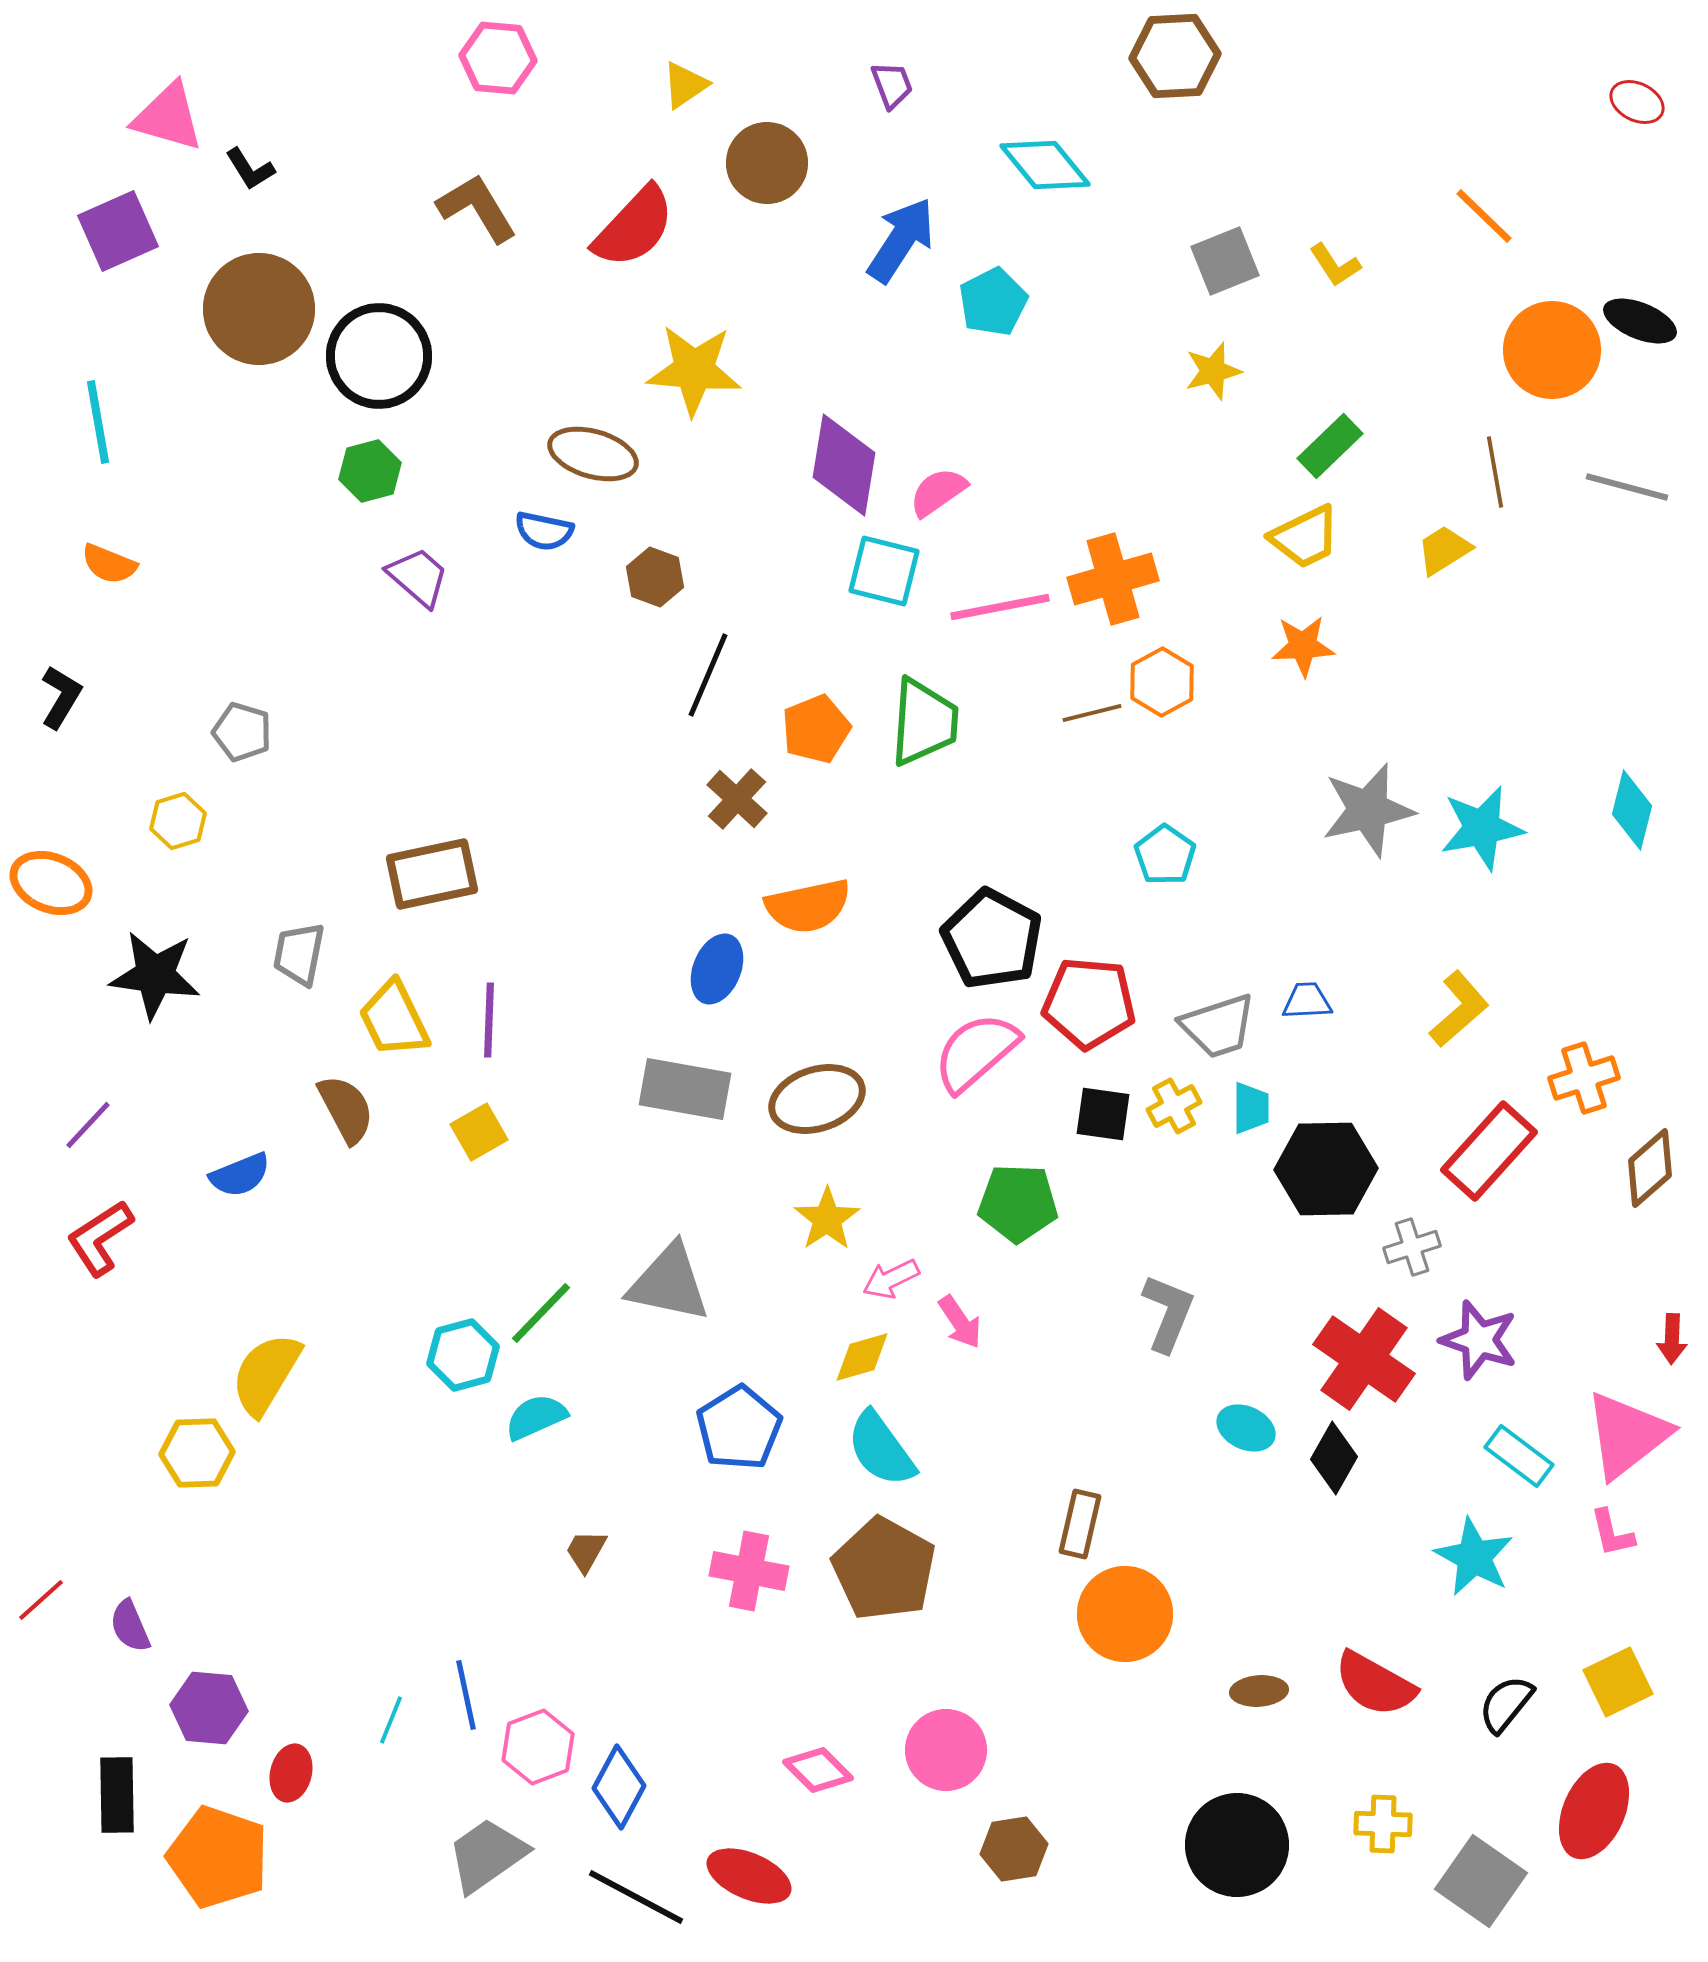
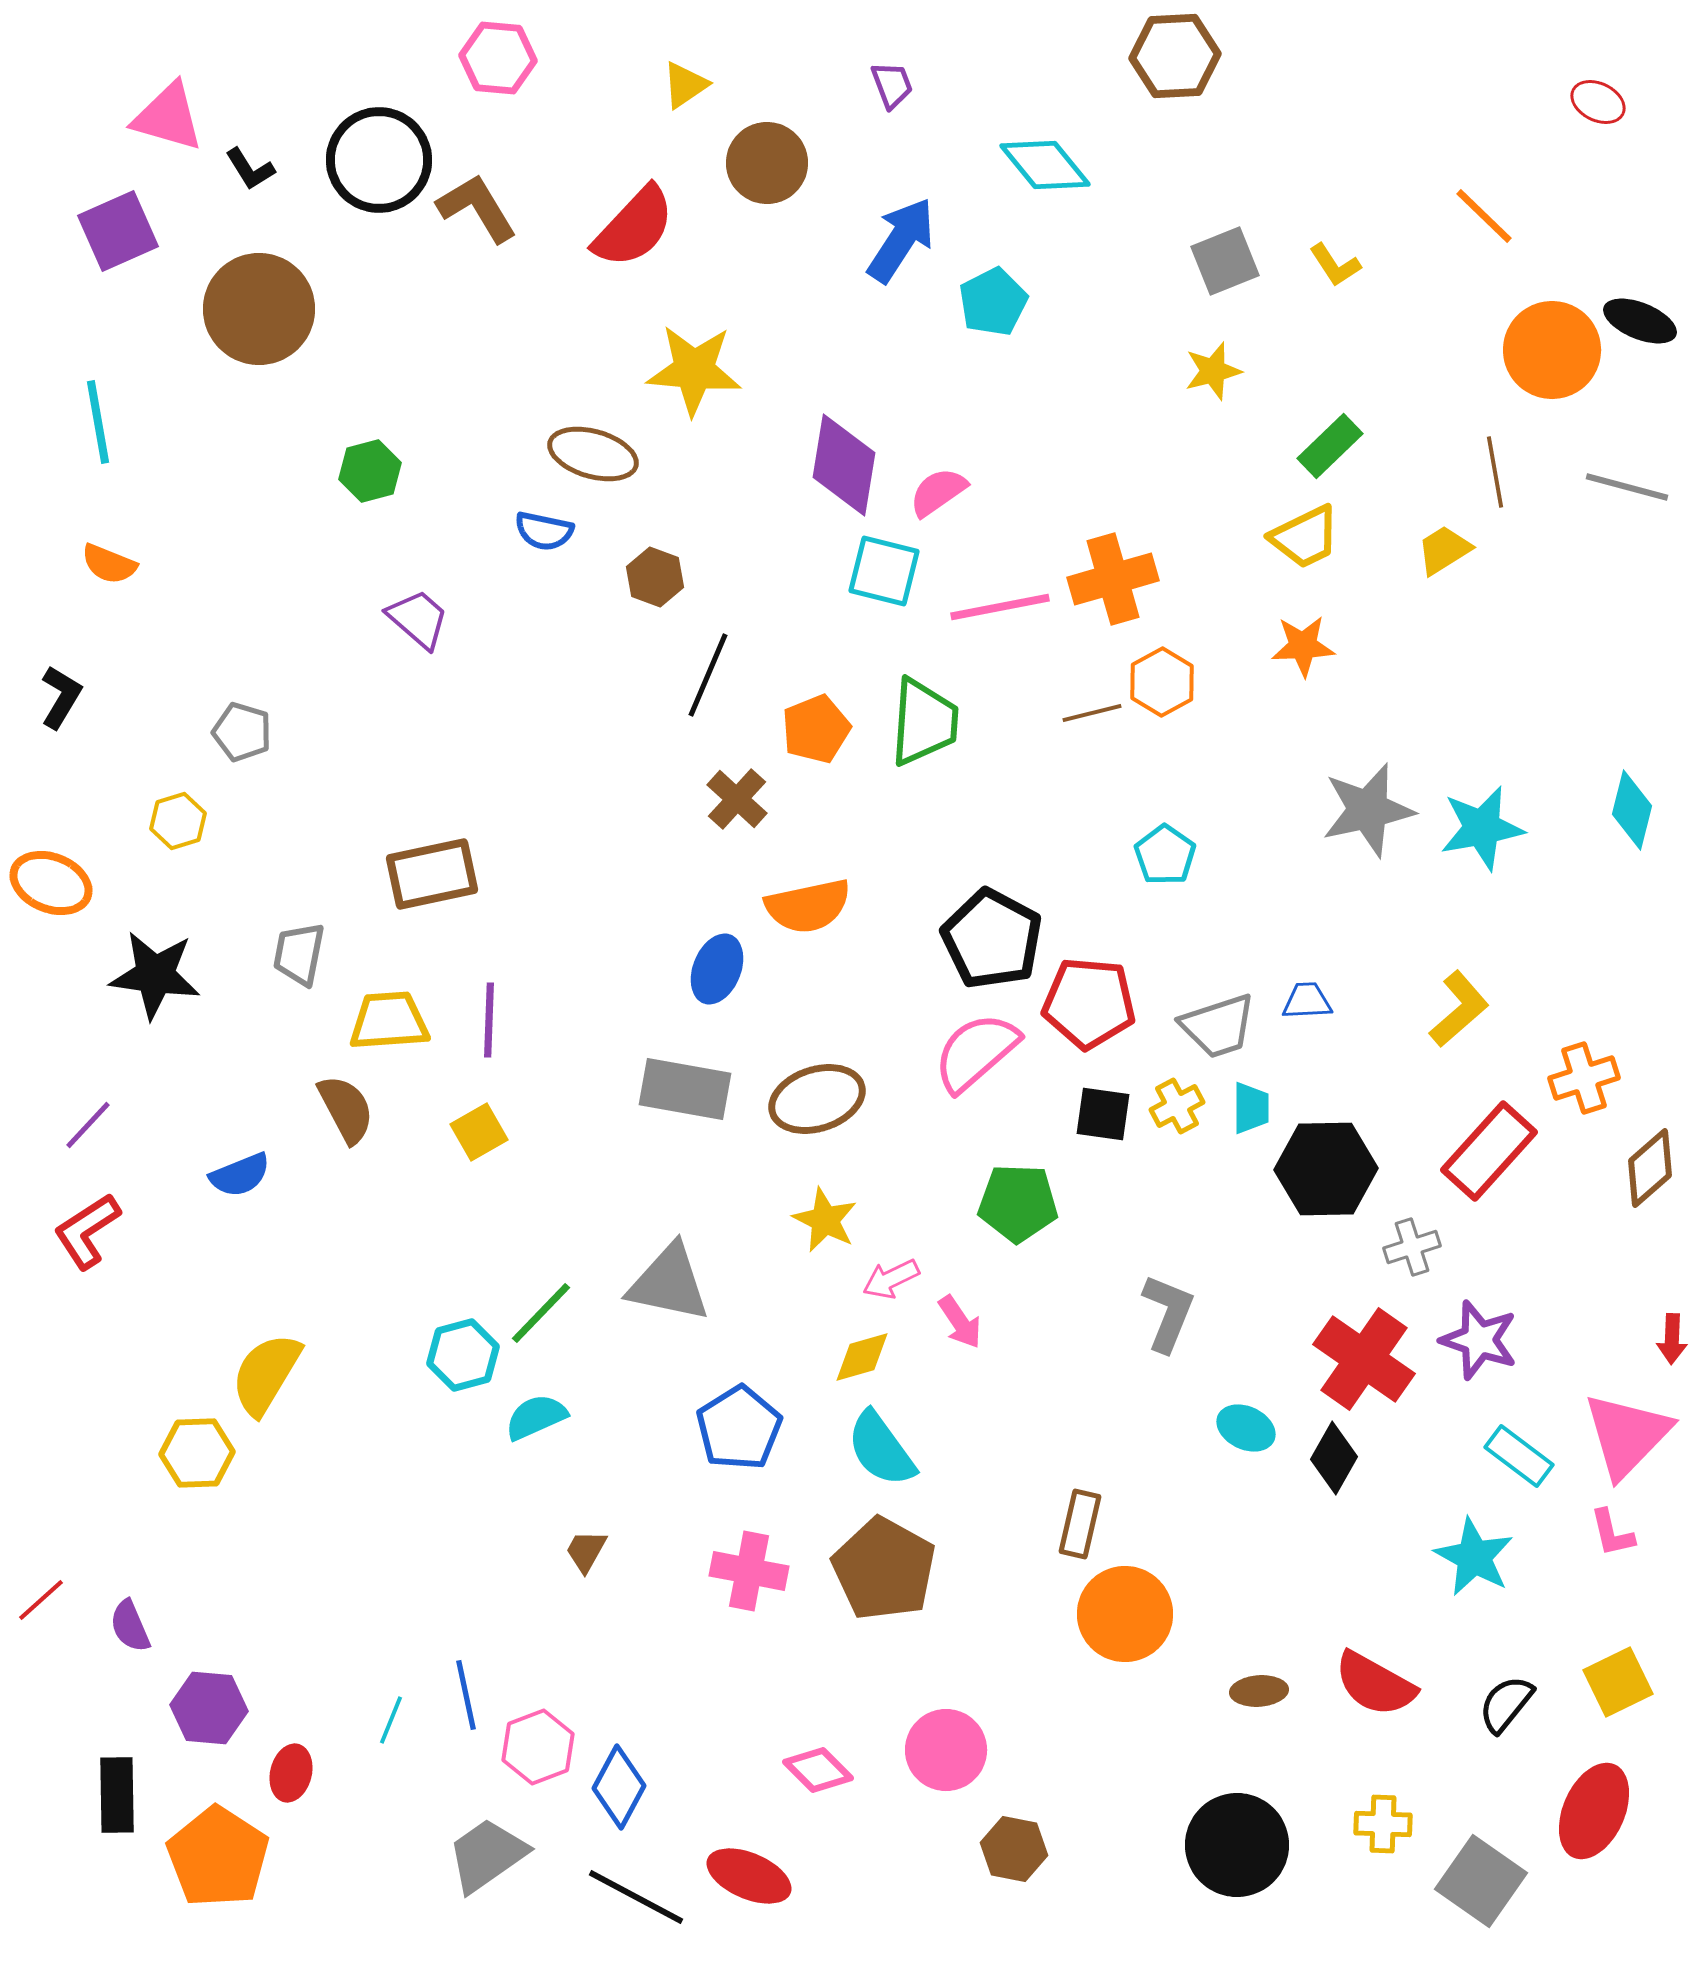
red ellipse at (1637, 102): moved 39 px left
black circle at (379, 356): moved 196 px up
purple trapezoid at (418, 577): moved 42 px down
yellow trapezoid at (394, 1019): moved 5 px left, 2 px down; rotated 112 degrees clockwise
yellow cross at (1174, 1106): moved 3 px right
yellow star at (827, 1219): moved 2 px left, 1 px down; rotated 12 degrees counterclockwise
red L-shape at (100, 1238): moved 13 px left, 7 px up
pink triangle at (1627, 1435): rotated 8 degrees counterclockwise
brown hexagon at (1014, 1849): rotated 20 degrees clockwise
orange pentagon at (218, 1857): rotated 14 degrees clockwise
